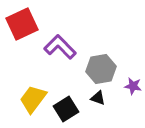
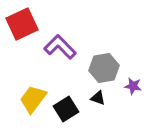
gray hexagon: moved 3 px right, 1 px up
